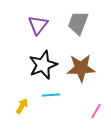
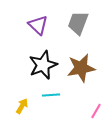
purple triangle: rotated 25 degrees counterclockwise
brown star: rotated 8 degrees counterclockwise
